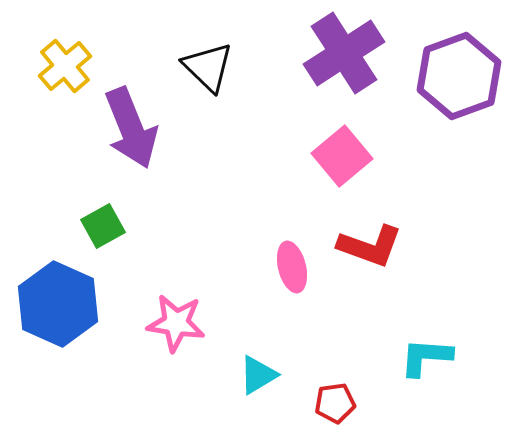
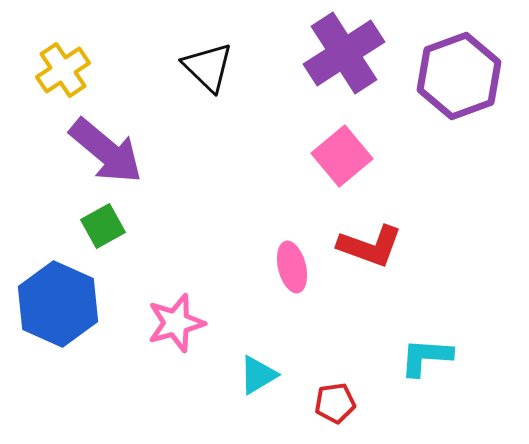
yellow cross: moved 2 px left, 4 px down; rotated 6 degrees clockwise
purple arrow: moved 25 px left, 23 px down; rotated 28 degrees counterclockwise
pink star: rotated 24 degrees counterclockwise
